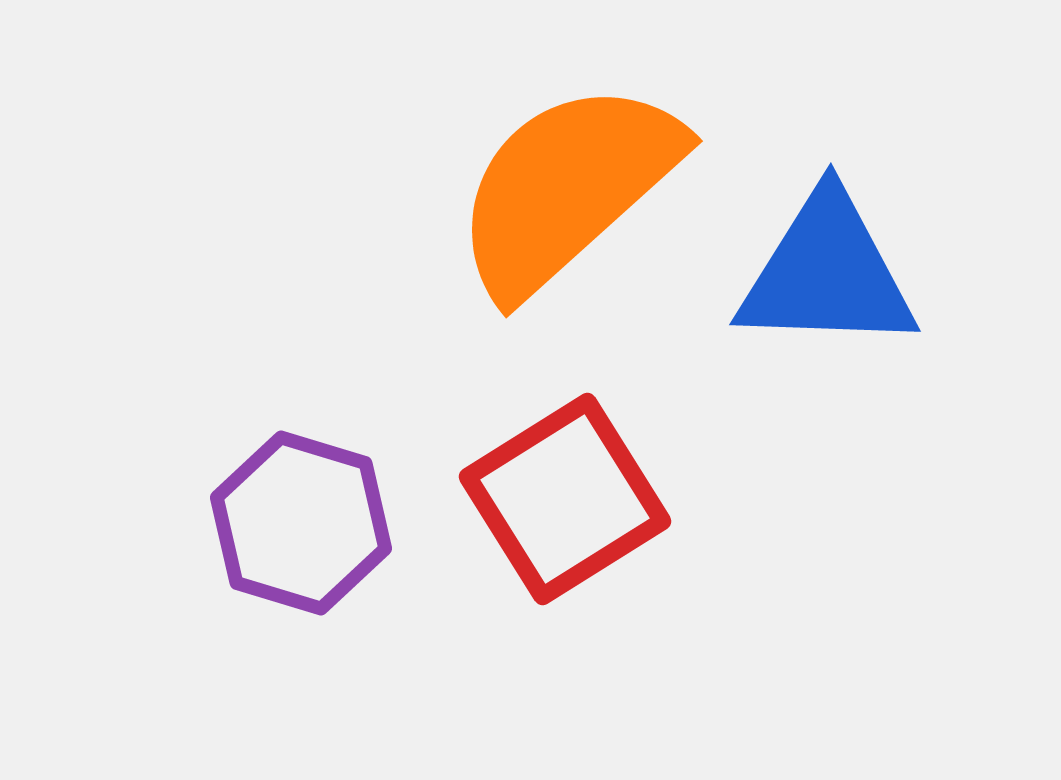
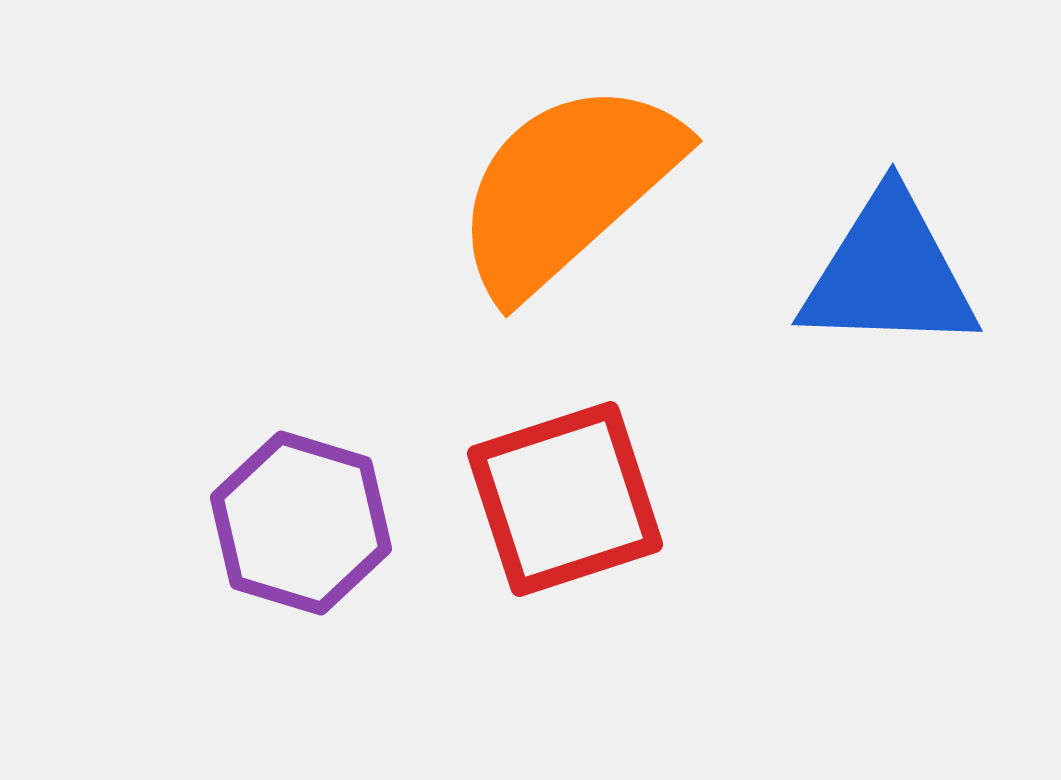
blue triangle: moved 62 px right
red square: rotated 14 degrees clockwise
